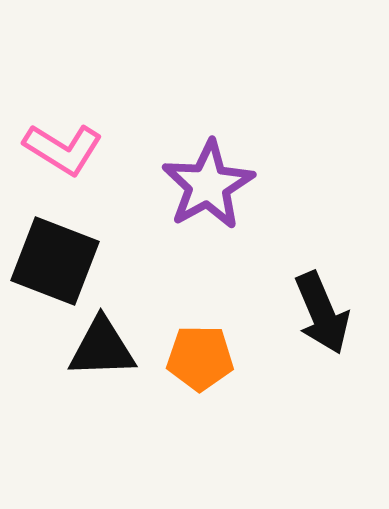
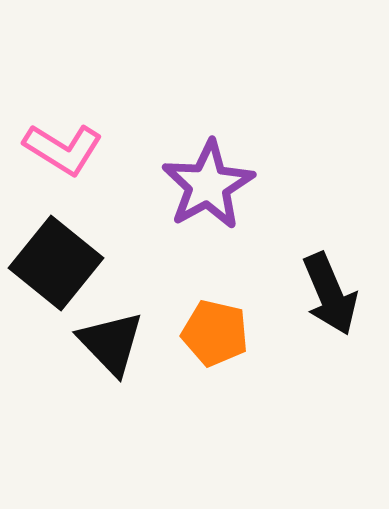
black square: moved 1 px right, 2 px down; rotated 18 degrees clockwise
black arrow: moved 8 px right, 19 px up
black triangle: moved 9 px right, 5 px up; rotated 48 degrees clockwise
orange pentagon: moved 15 px right, 25 px up; rotated 12 degrees clockwise
